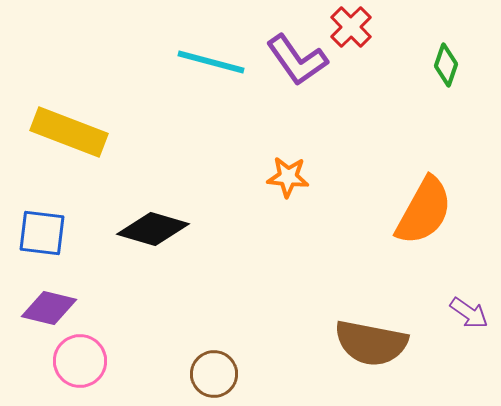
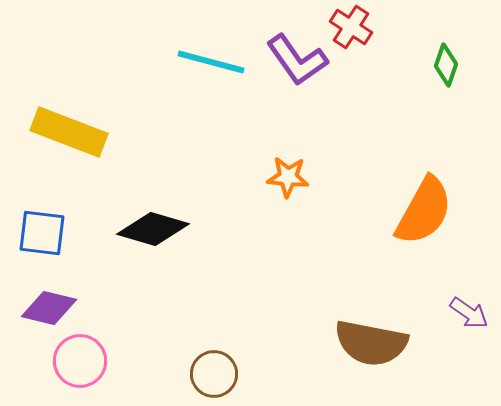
red cross: rotated 12 degrees counterclockwise
